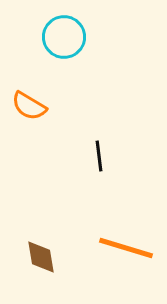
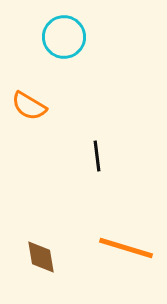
black line: moved 2 px left
